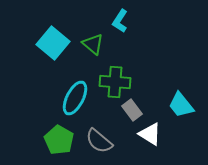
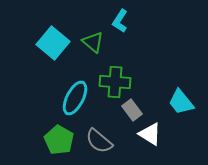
green triangle: moved 2 px up
cyan trapezoid: moved 3 px up
